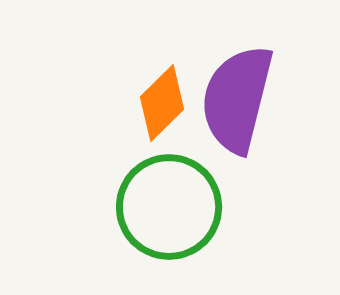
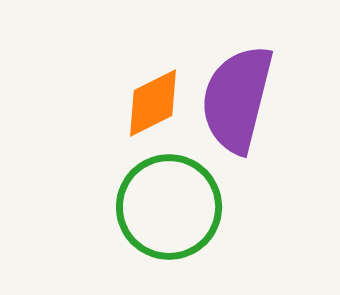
orange diamond: moved 9 px left; rotated 18 degrees clockwise
